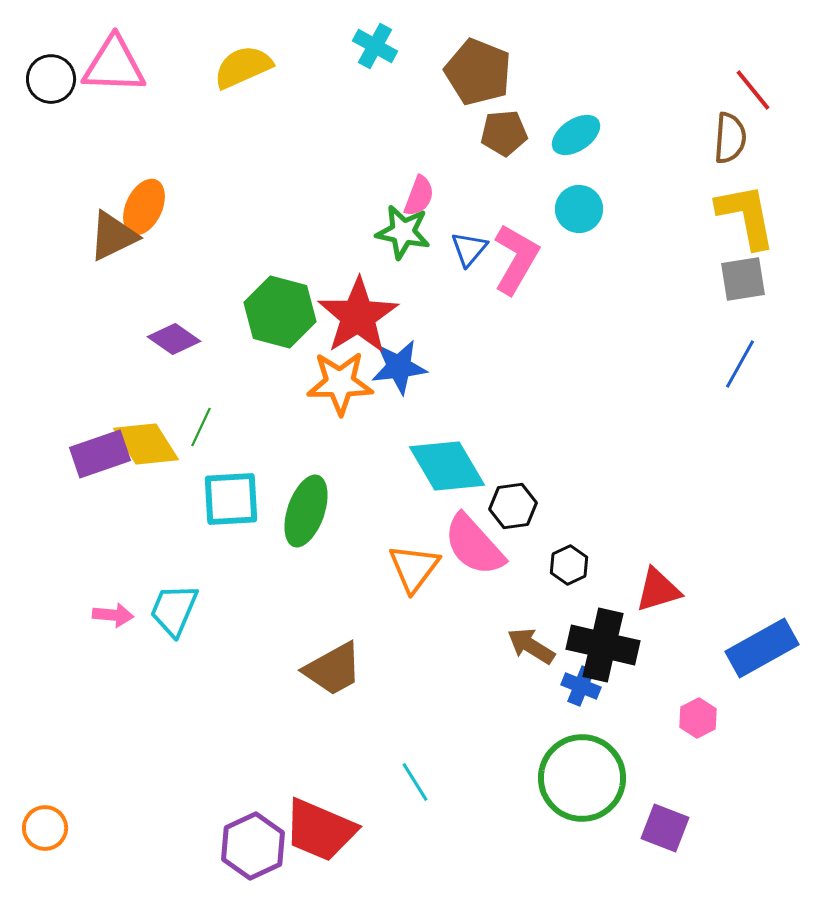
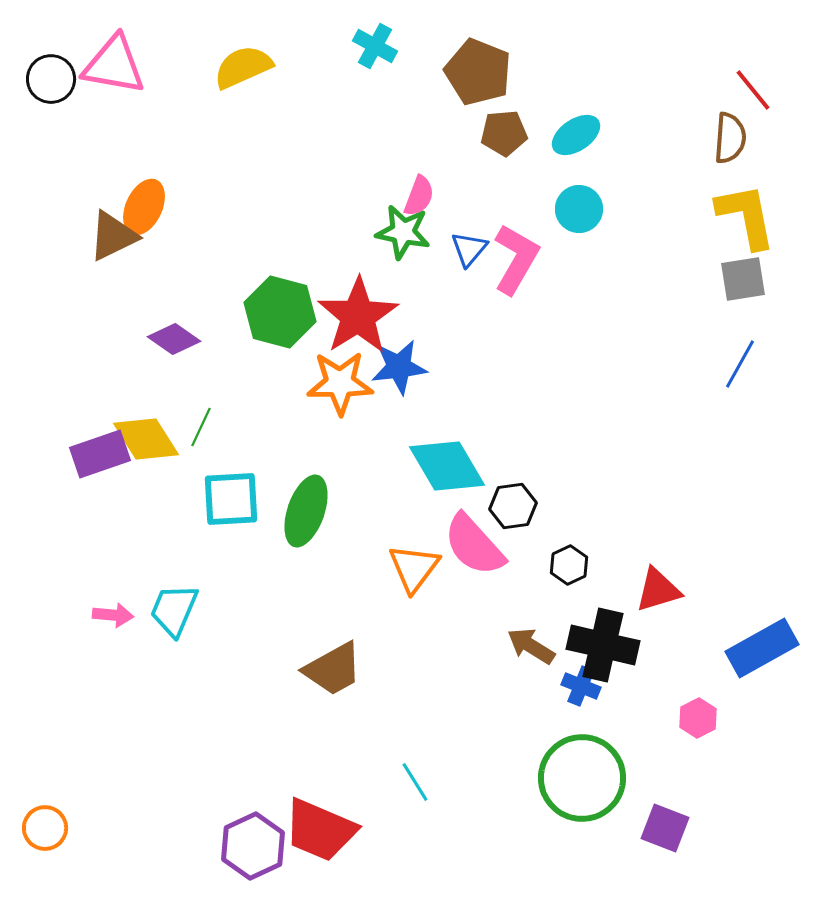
pink triangle at (114, 65): rotated 8 degrees clockwise
yellow diamond at (146, 444): moved 5 px up
